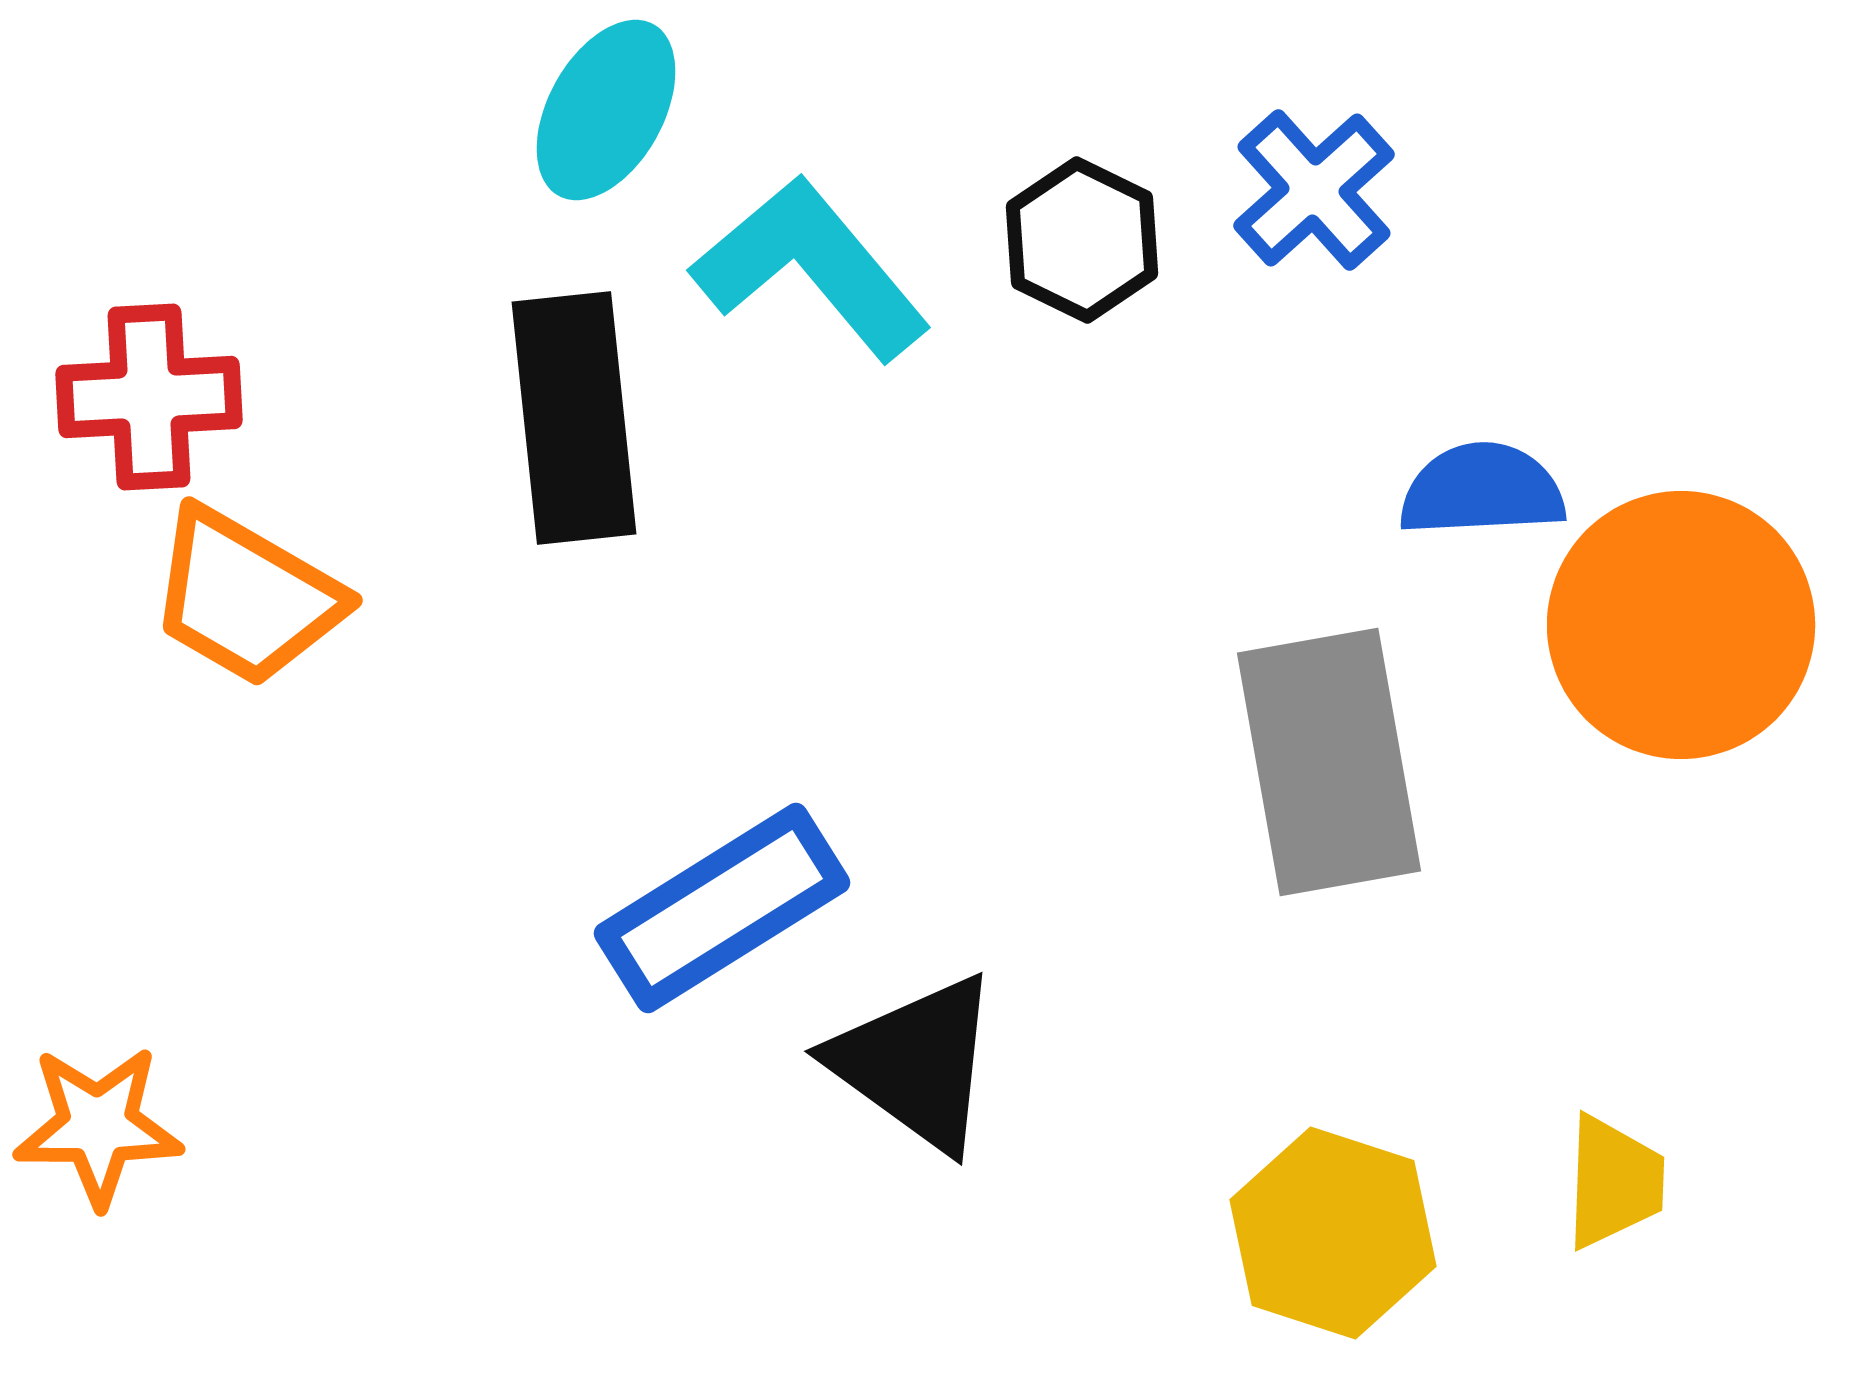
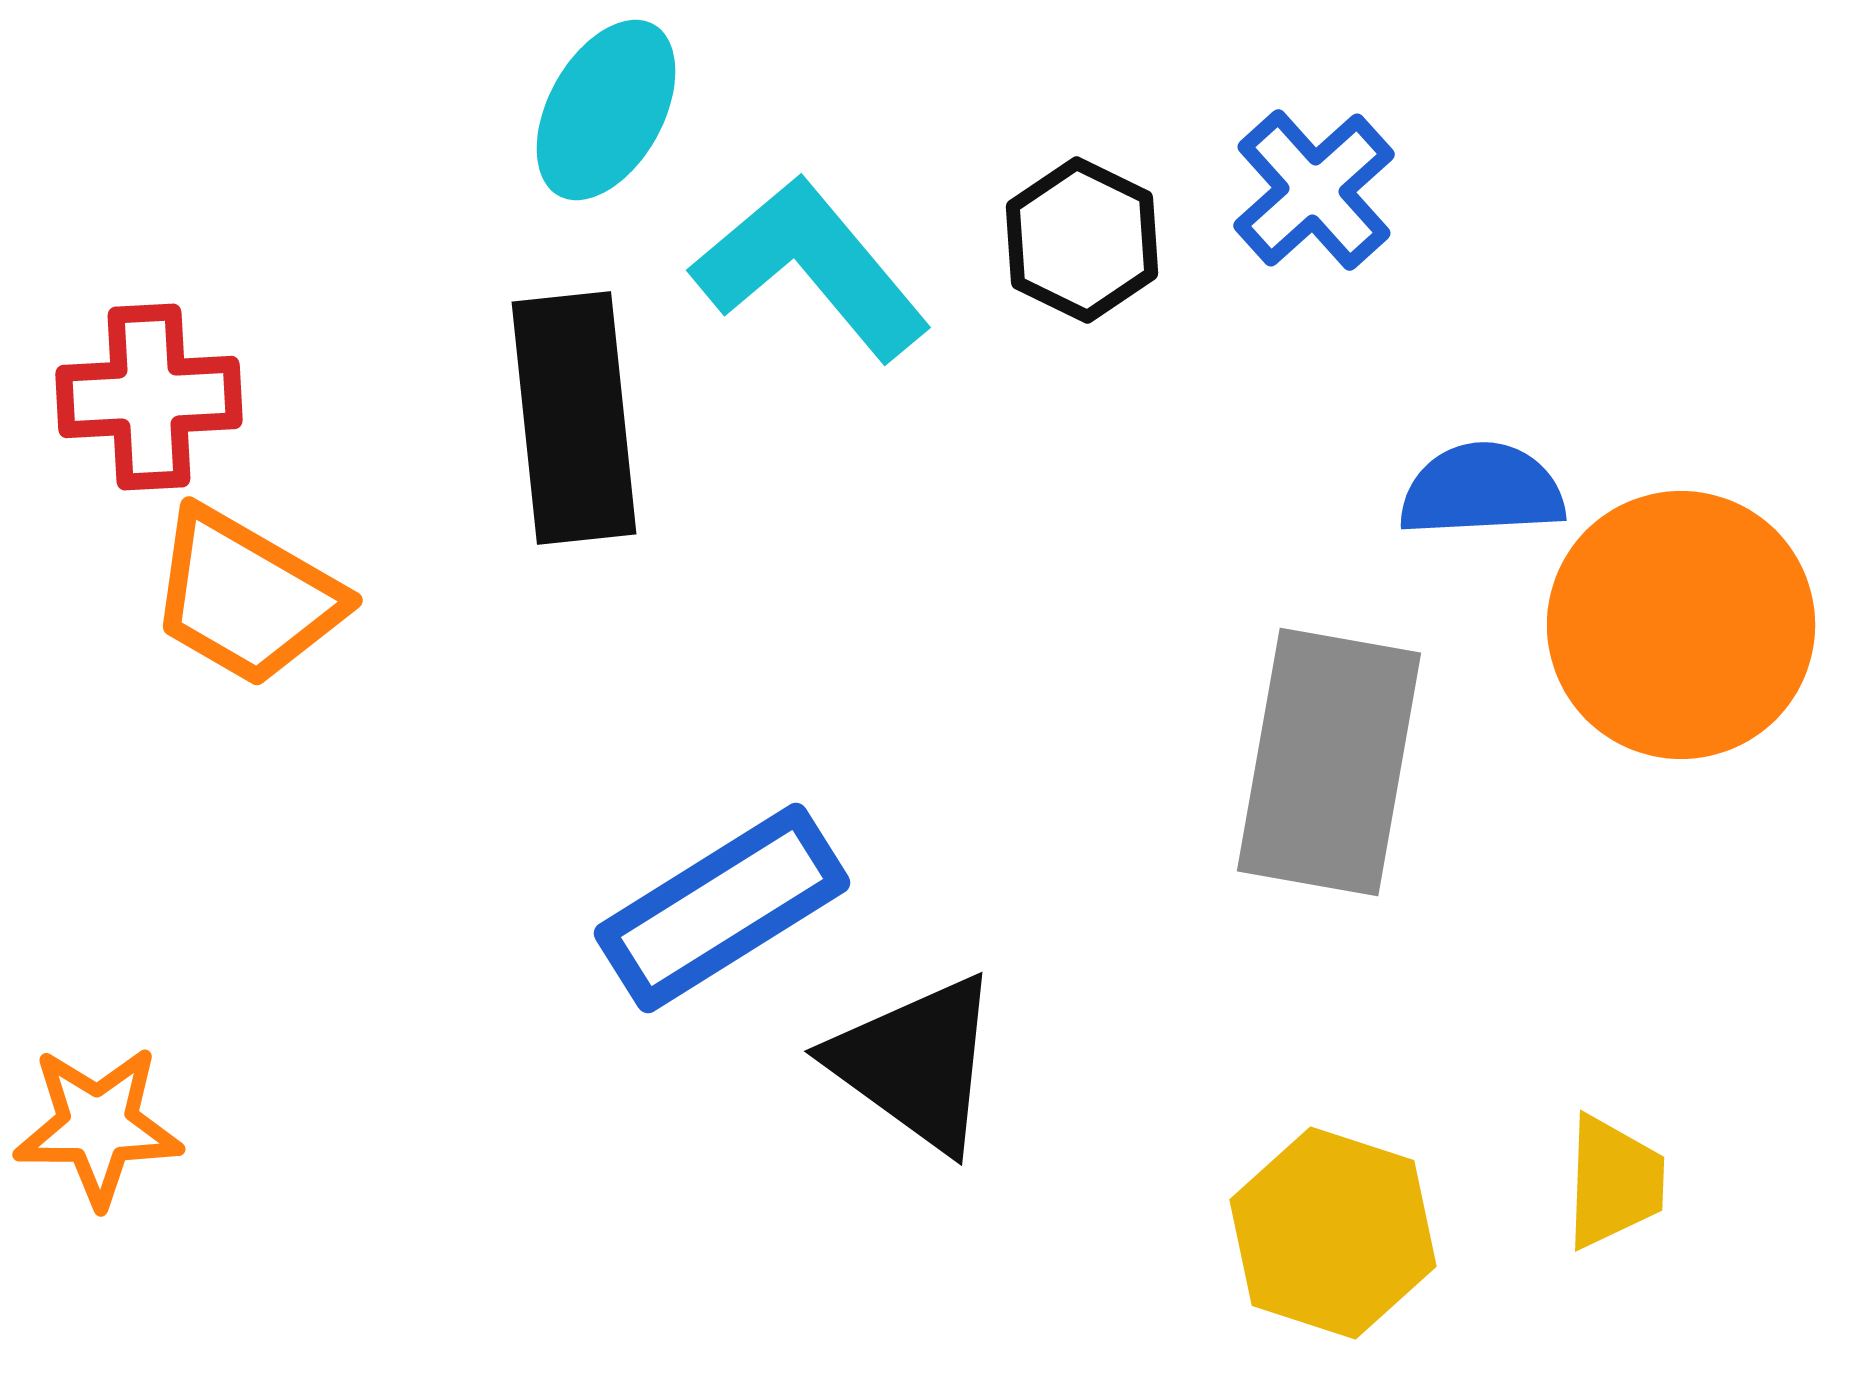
gray rectangle: rotated 20 degrees clockwise
